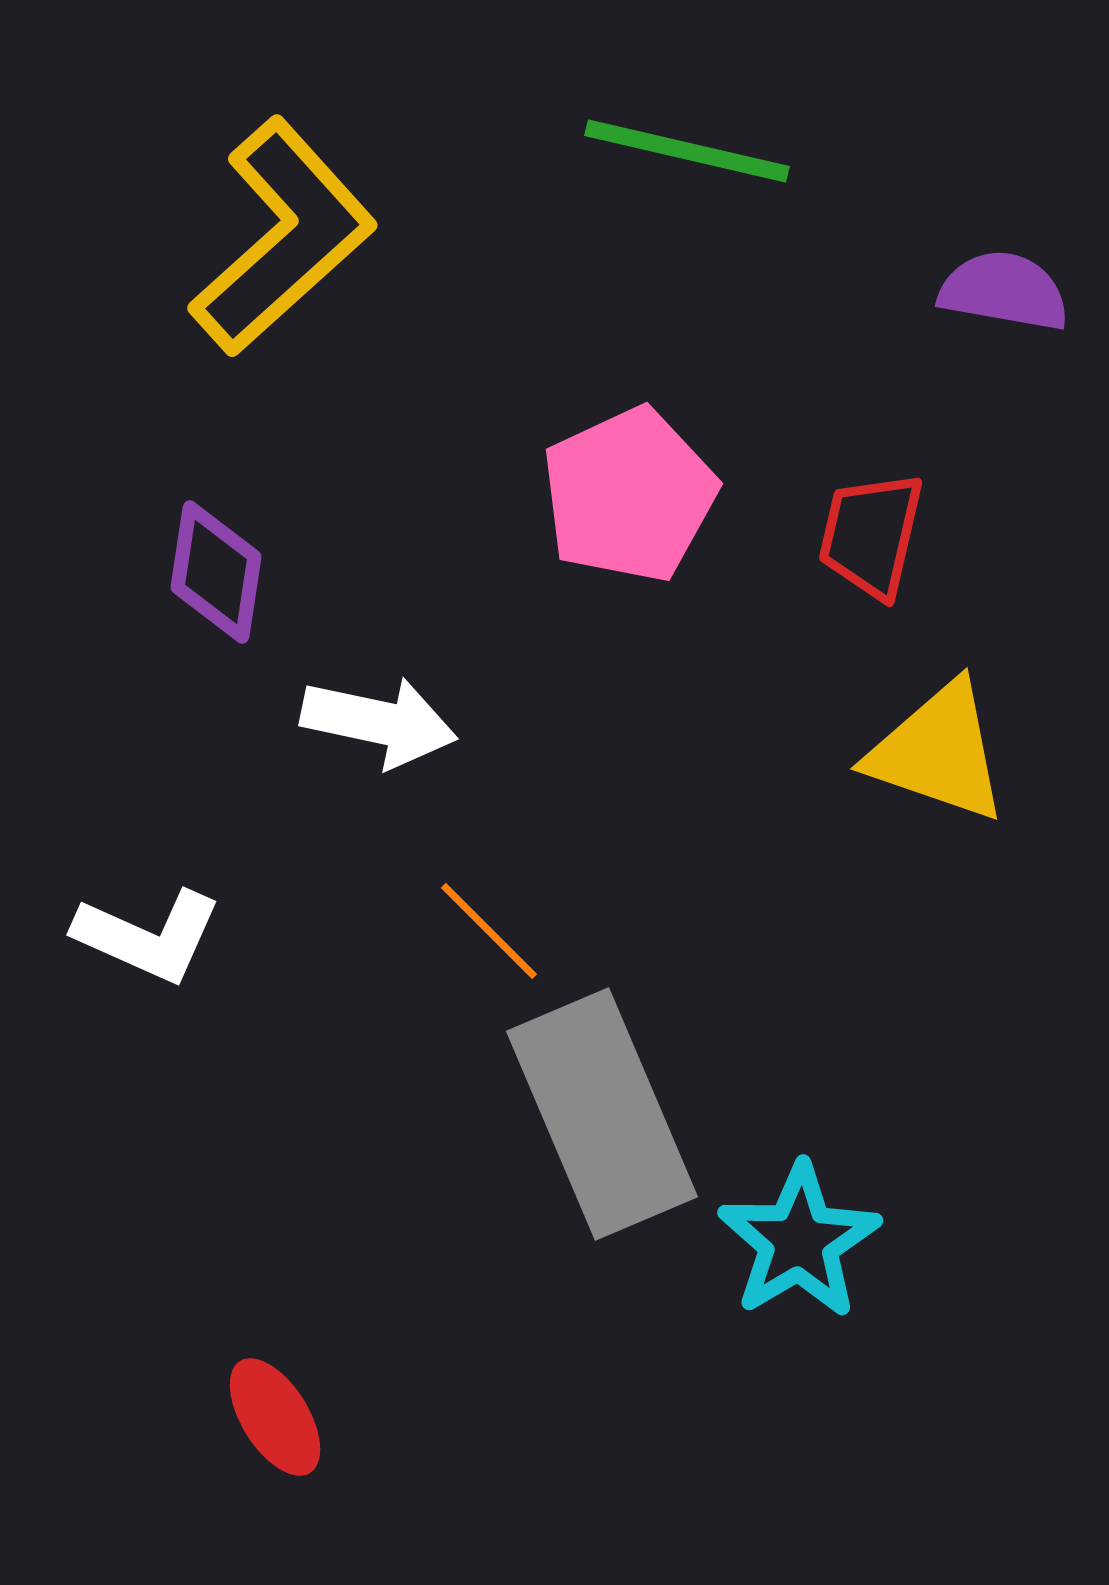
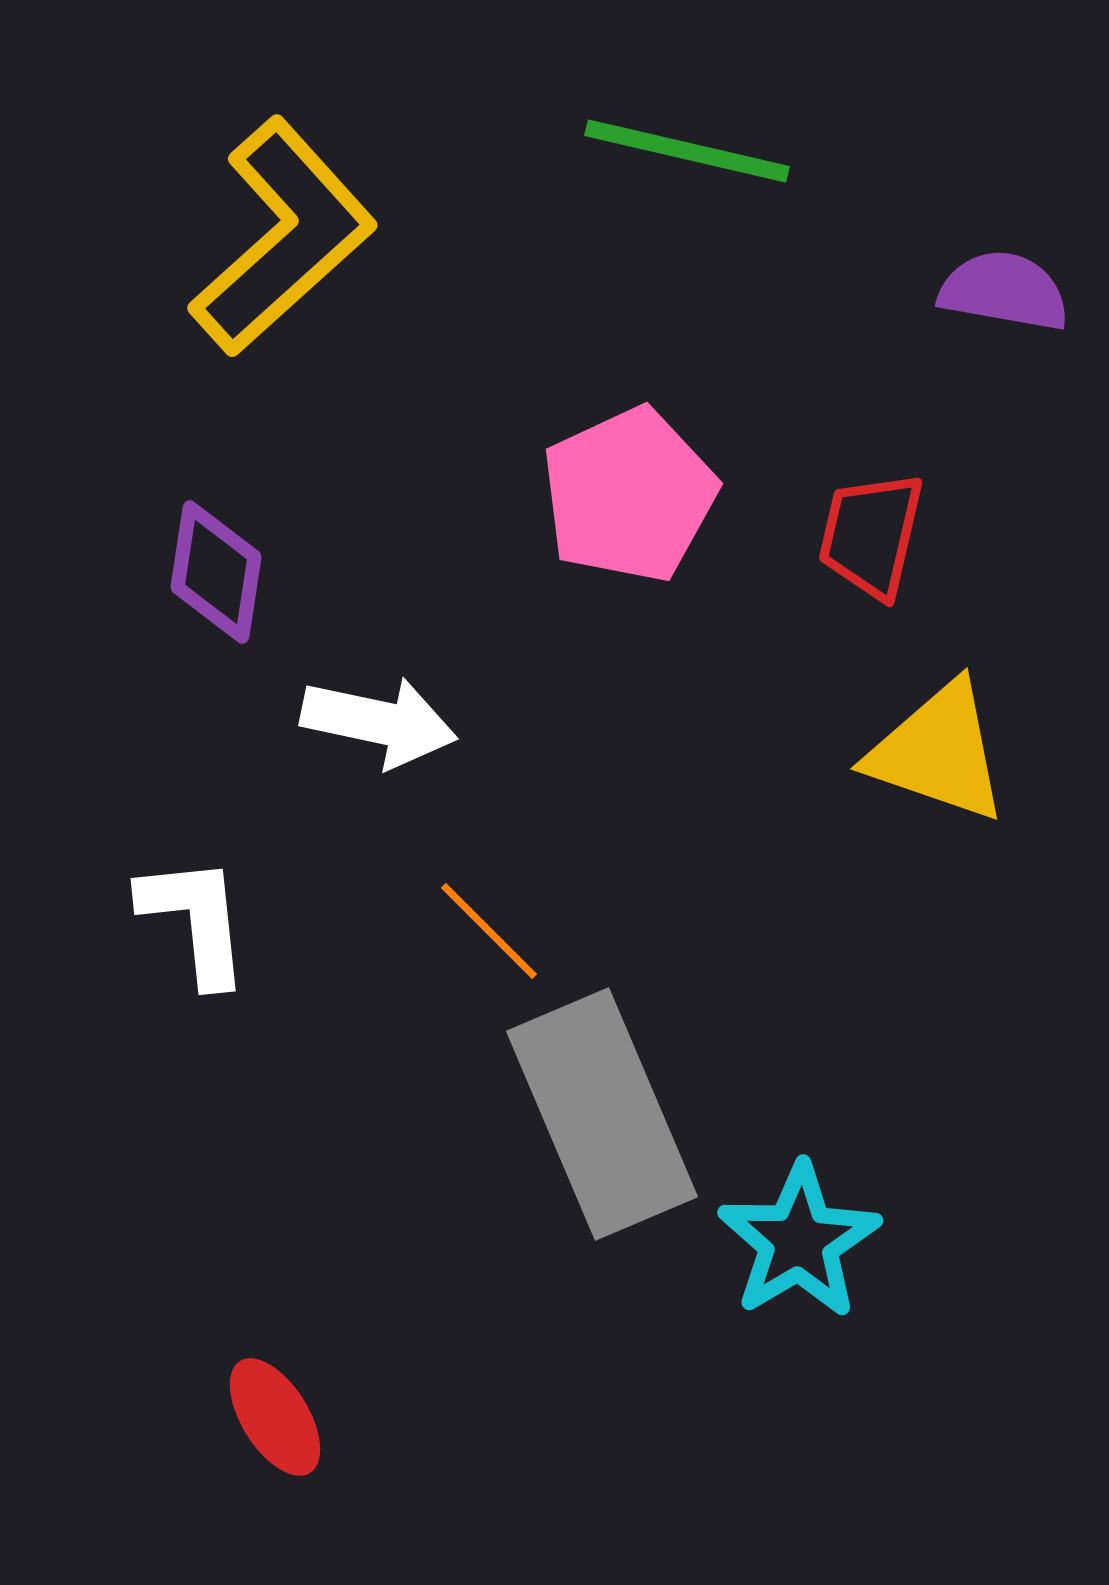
white L-shape: moved 47 px right, 16 px up; rotated 120 degrees counterclockwise
